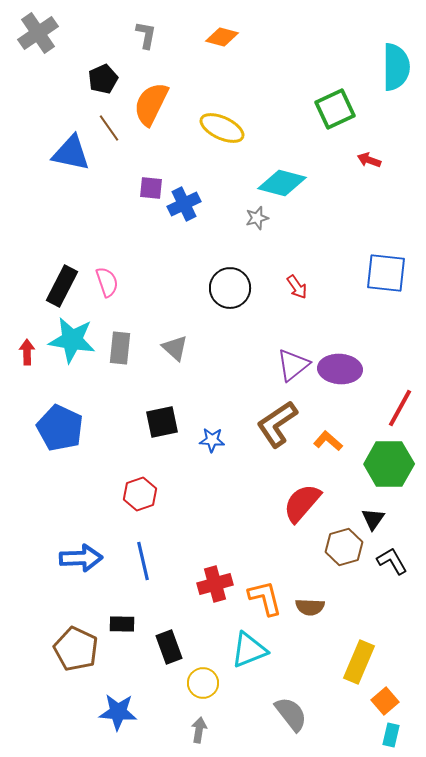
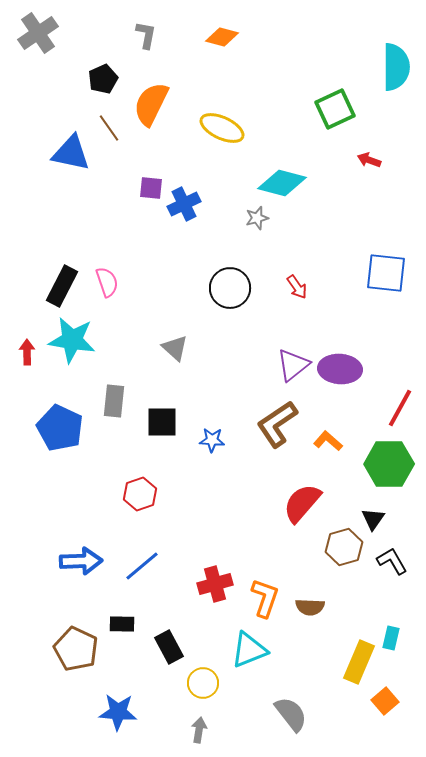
gray rectangle at (120, 348): moved 6 px left, 53 px down
black square at (162, 422): rotated 12 degrees clockwise
blue arrow at (81, 558): moved 3 px down
blue line at (143, 561): moved 1 px left, 5 px down; rotated 63 degrees clockwise
orange L-shape at (265, 598): rotated 33 degrees clockwise
black rectangle at (169, 647): rotated 8 degrees counterclockwise
cyan rectangle at (391, 735): moved 97 px up
